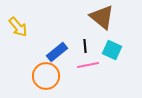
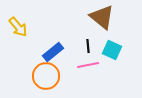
black line: moved 3 px right
blue rectangle: moved 4 px left
